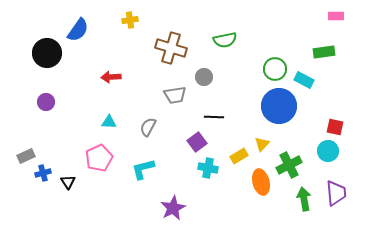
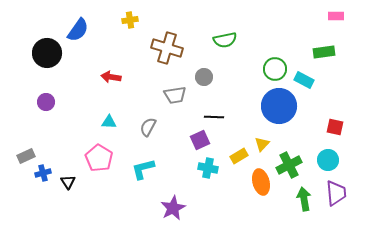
brown cross: moved 4 px left
red arrow: rotated 12 degrees clockwise
purple square: moved 3 px right, 2 px up; rotated 12 degrees clockwise
cyan circle: moved 9 px down
pink pentagon: rotated 16 degrees counterclockwise
